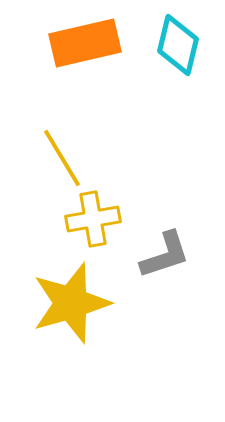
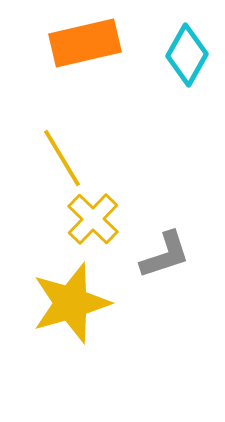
cyan diamond: moved 9 px right, 10 px down; rotated 16 degrees clockwise
yellow cross: rotated 36 degrees counterclockwise
